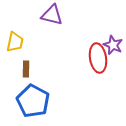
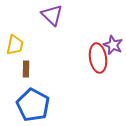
purple triangle: rotated 30 degrees clockwise
yellow trapezoid: moved 3 px down
blue pentagon: moved 4 px down
